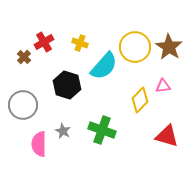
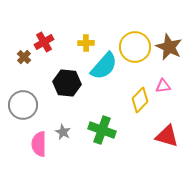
yellow cross: moved 6 px right; rotated 21 degrees counterclockwise
brown star: rotated 8 degrees counterclockwise
black hexagon: moved 2 px up; rotated 12 degrees counterclockwise
gray star: moved 1 px down
